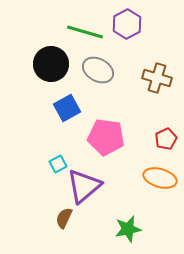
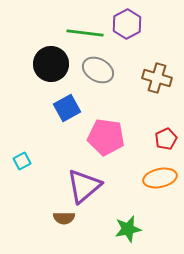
green line: moved 1 px down; rotated 9 degrees counterclockwise
cyan square: moved 36 px left, 3 px up
orange ellipse: rotated 28 degrees counterclockwise
brown semicircle: rotated 115 degrees counterclockwise
